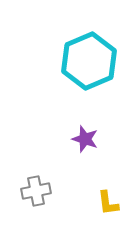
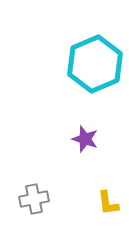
cyan hexagon: moved 6 px right, 3 px down
gray cross: moved 2 px left, 8 px down
